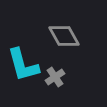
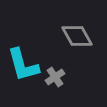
gray diamond: moved 13 px right
